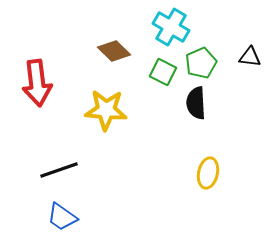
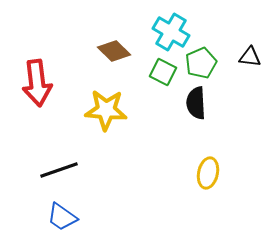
cyan cross: moved 5 px down
